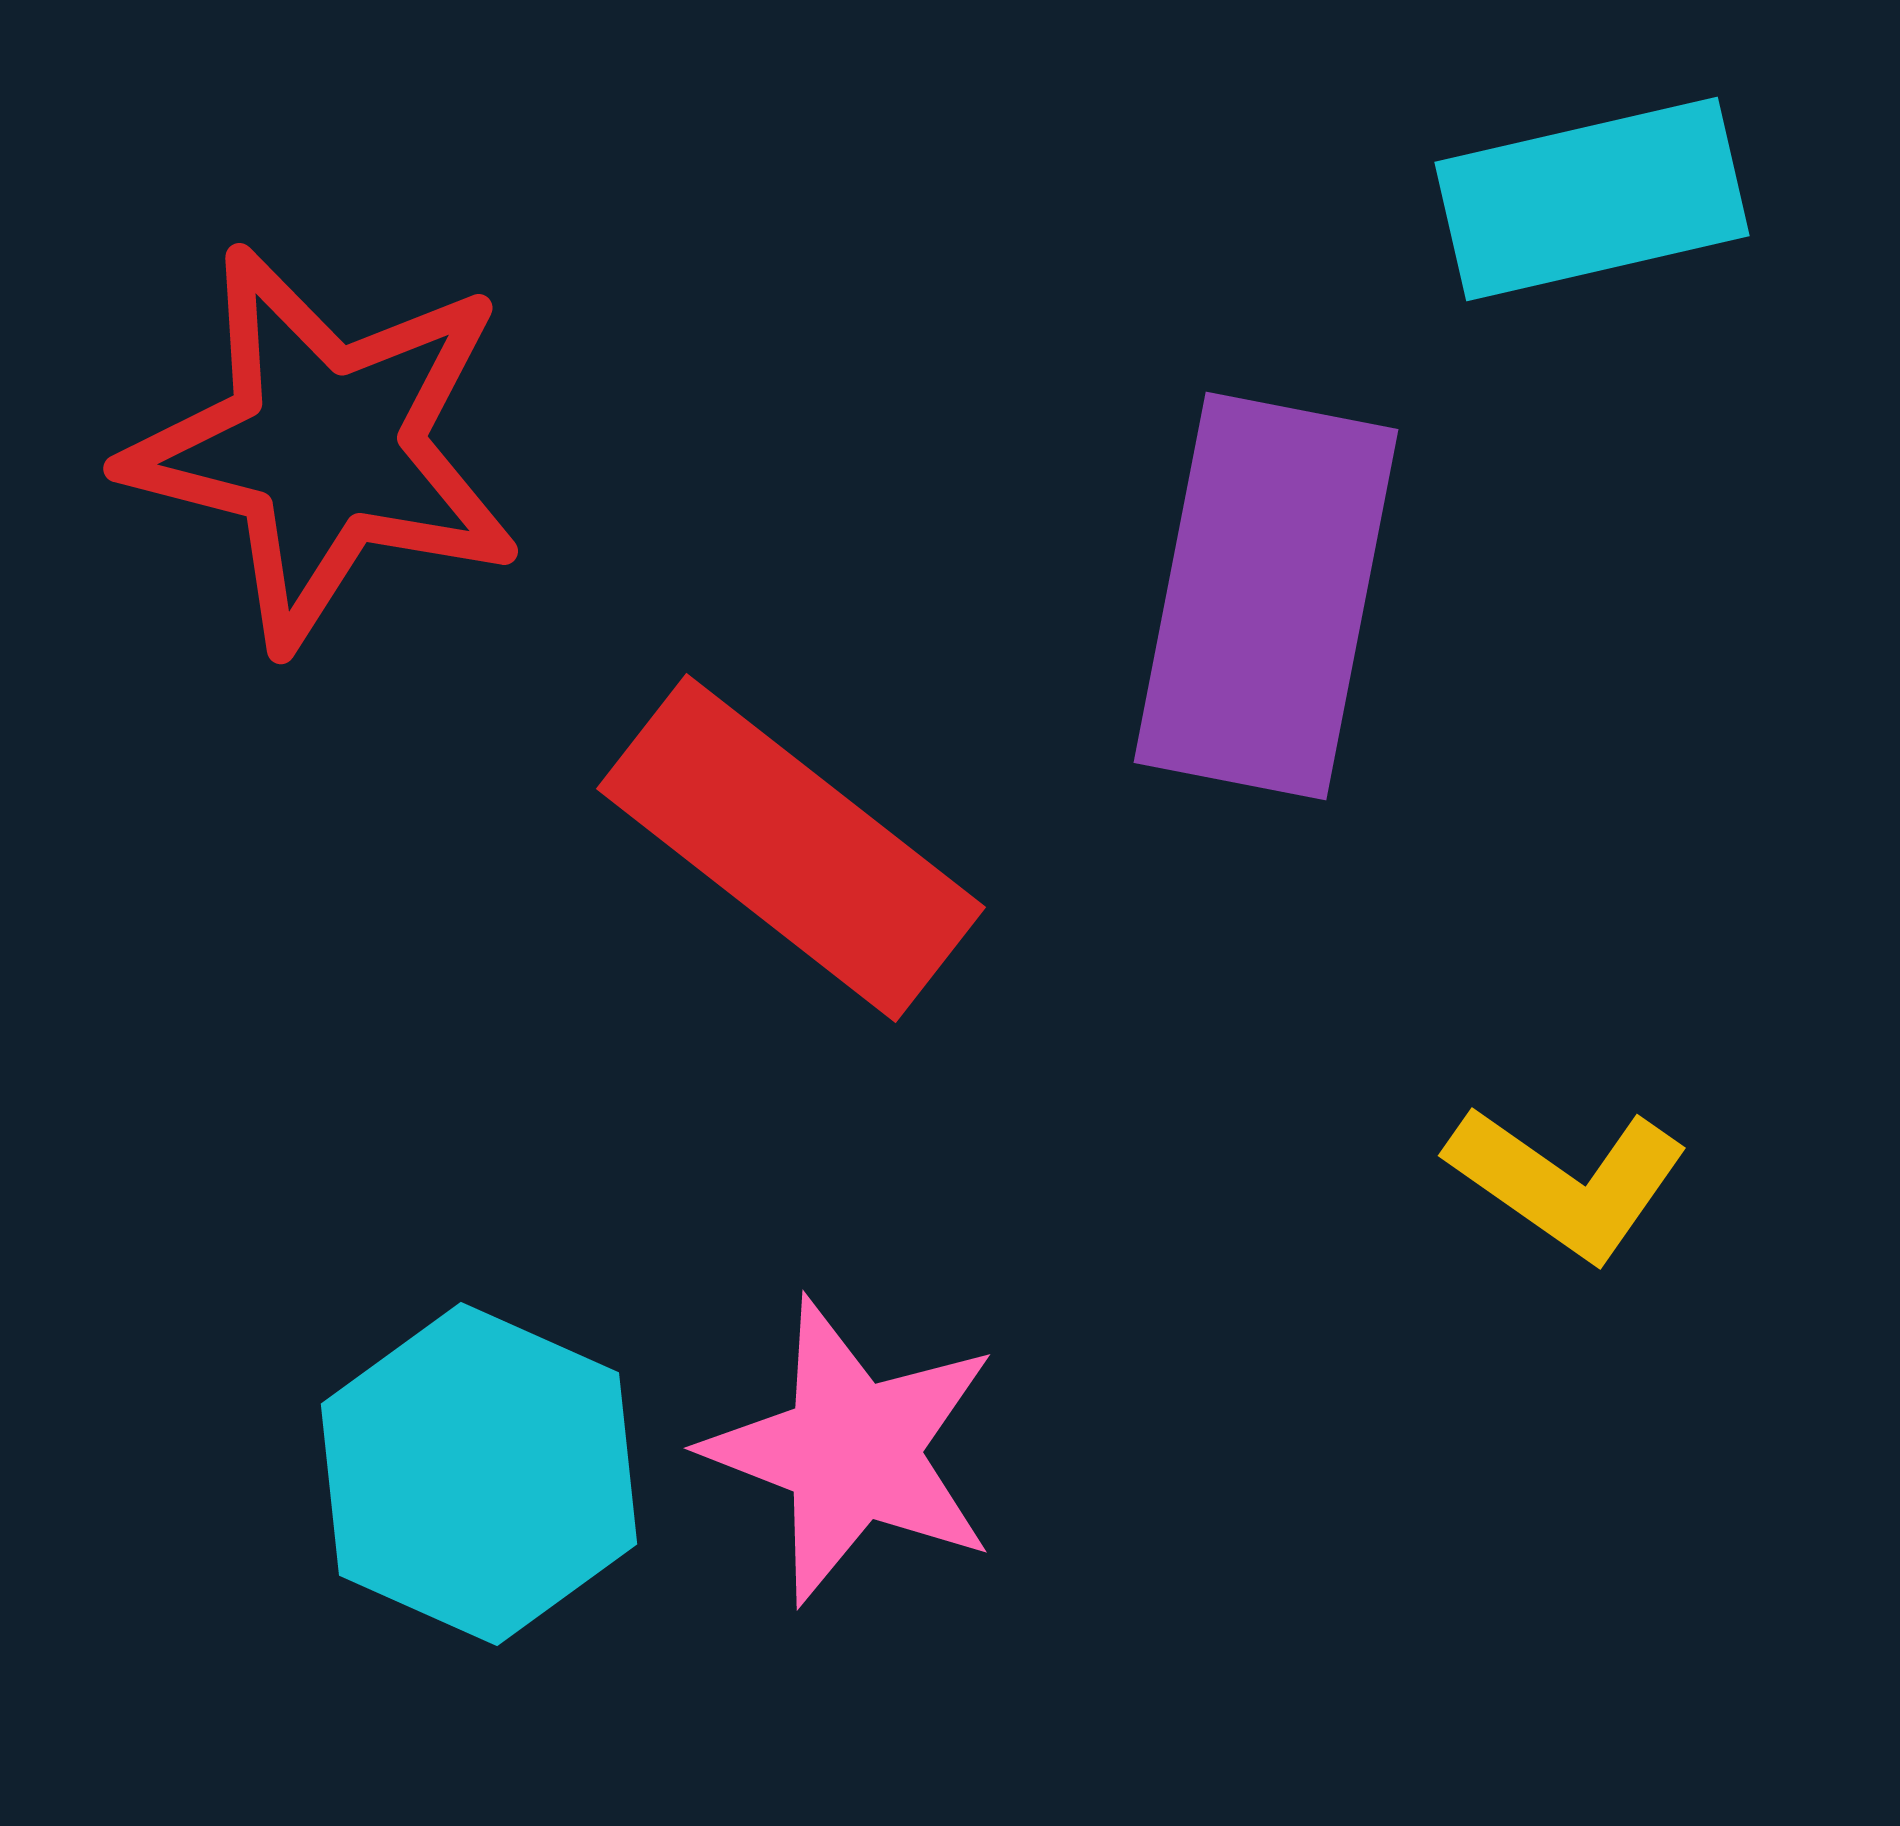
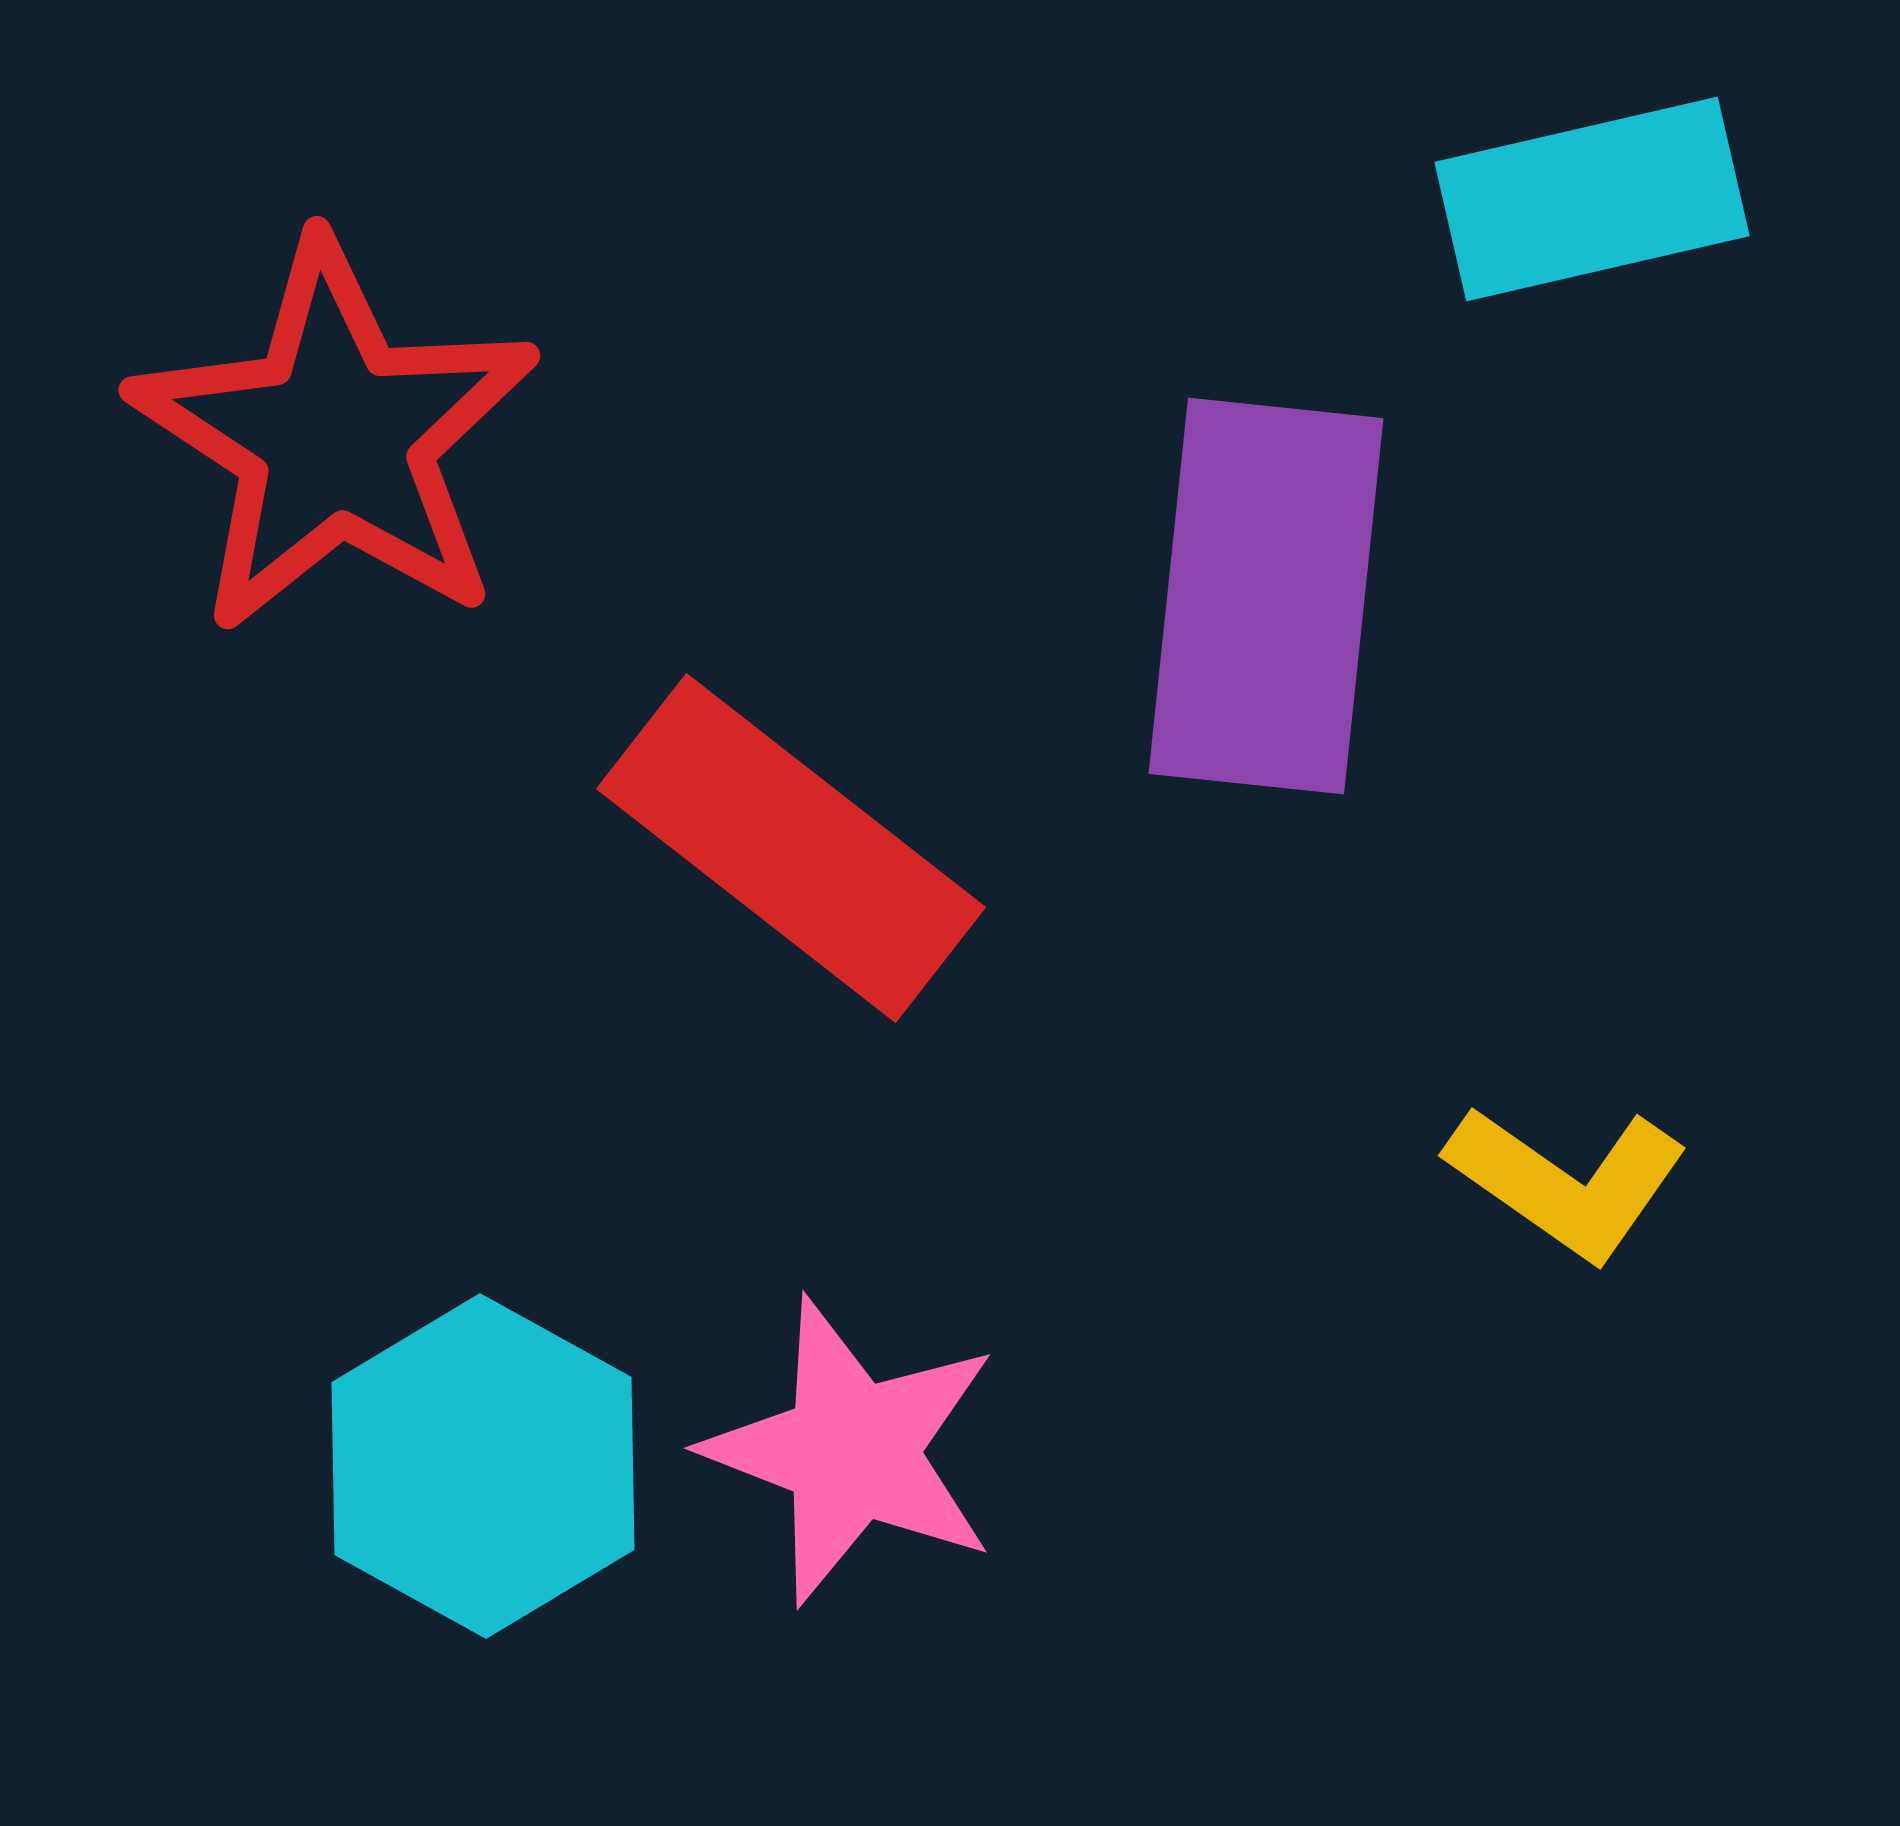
red star: moved 11 px right, 10 px up; rotated 19 degrees clockwise
purple rectangle: rotated 5 degrees counterclockwise
cyan hexagon: moved 4 px right, 8 px up; rotated 5 degrees clockwise
